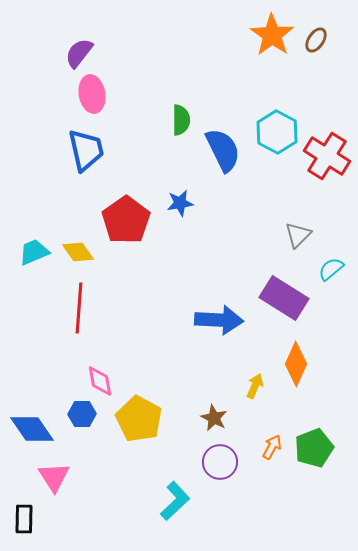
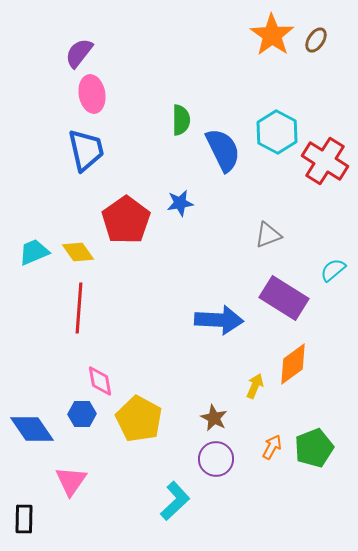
red cross: moved 2 px left, 5 px down
gray triangle: moved 30 px left; rotated 24 degrees clockwise
cyan semicircle: moved 2 px right, 1 px down
orange diamond: moved 3 px left; rotated 30 degrees clockwise
purple circle: moved 4 px left, 3 px up
pink triangle: moved 17 px right, 4 px down; rotated 8 degrees clockwise
